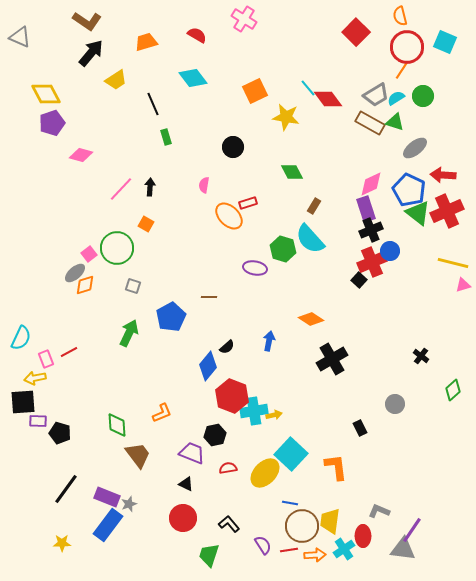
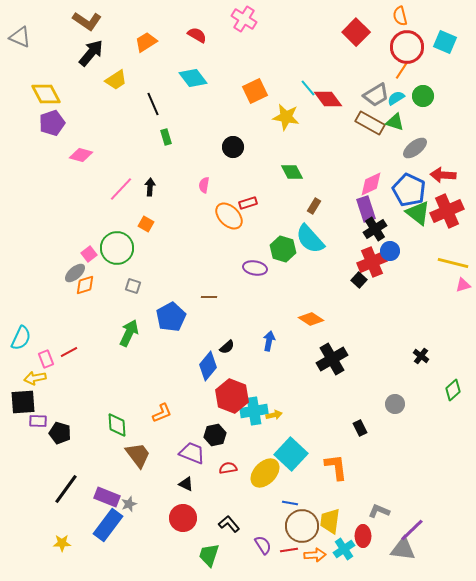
orange trapezoid at (146, 42): rotated 15 degrees counterclockwise
black cross at (371, 230): moved 4 px right, 1 px up; rotated 10 degrees counterclockwise
purple line at (412, 530): rotated 12 degrees clockwise
